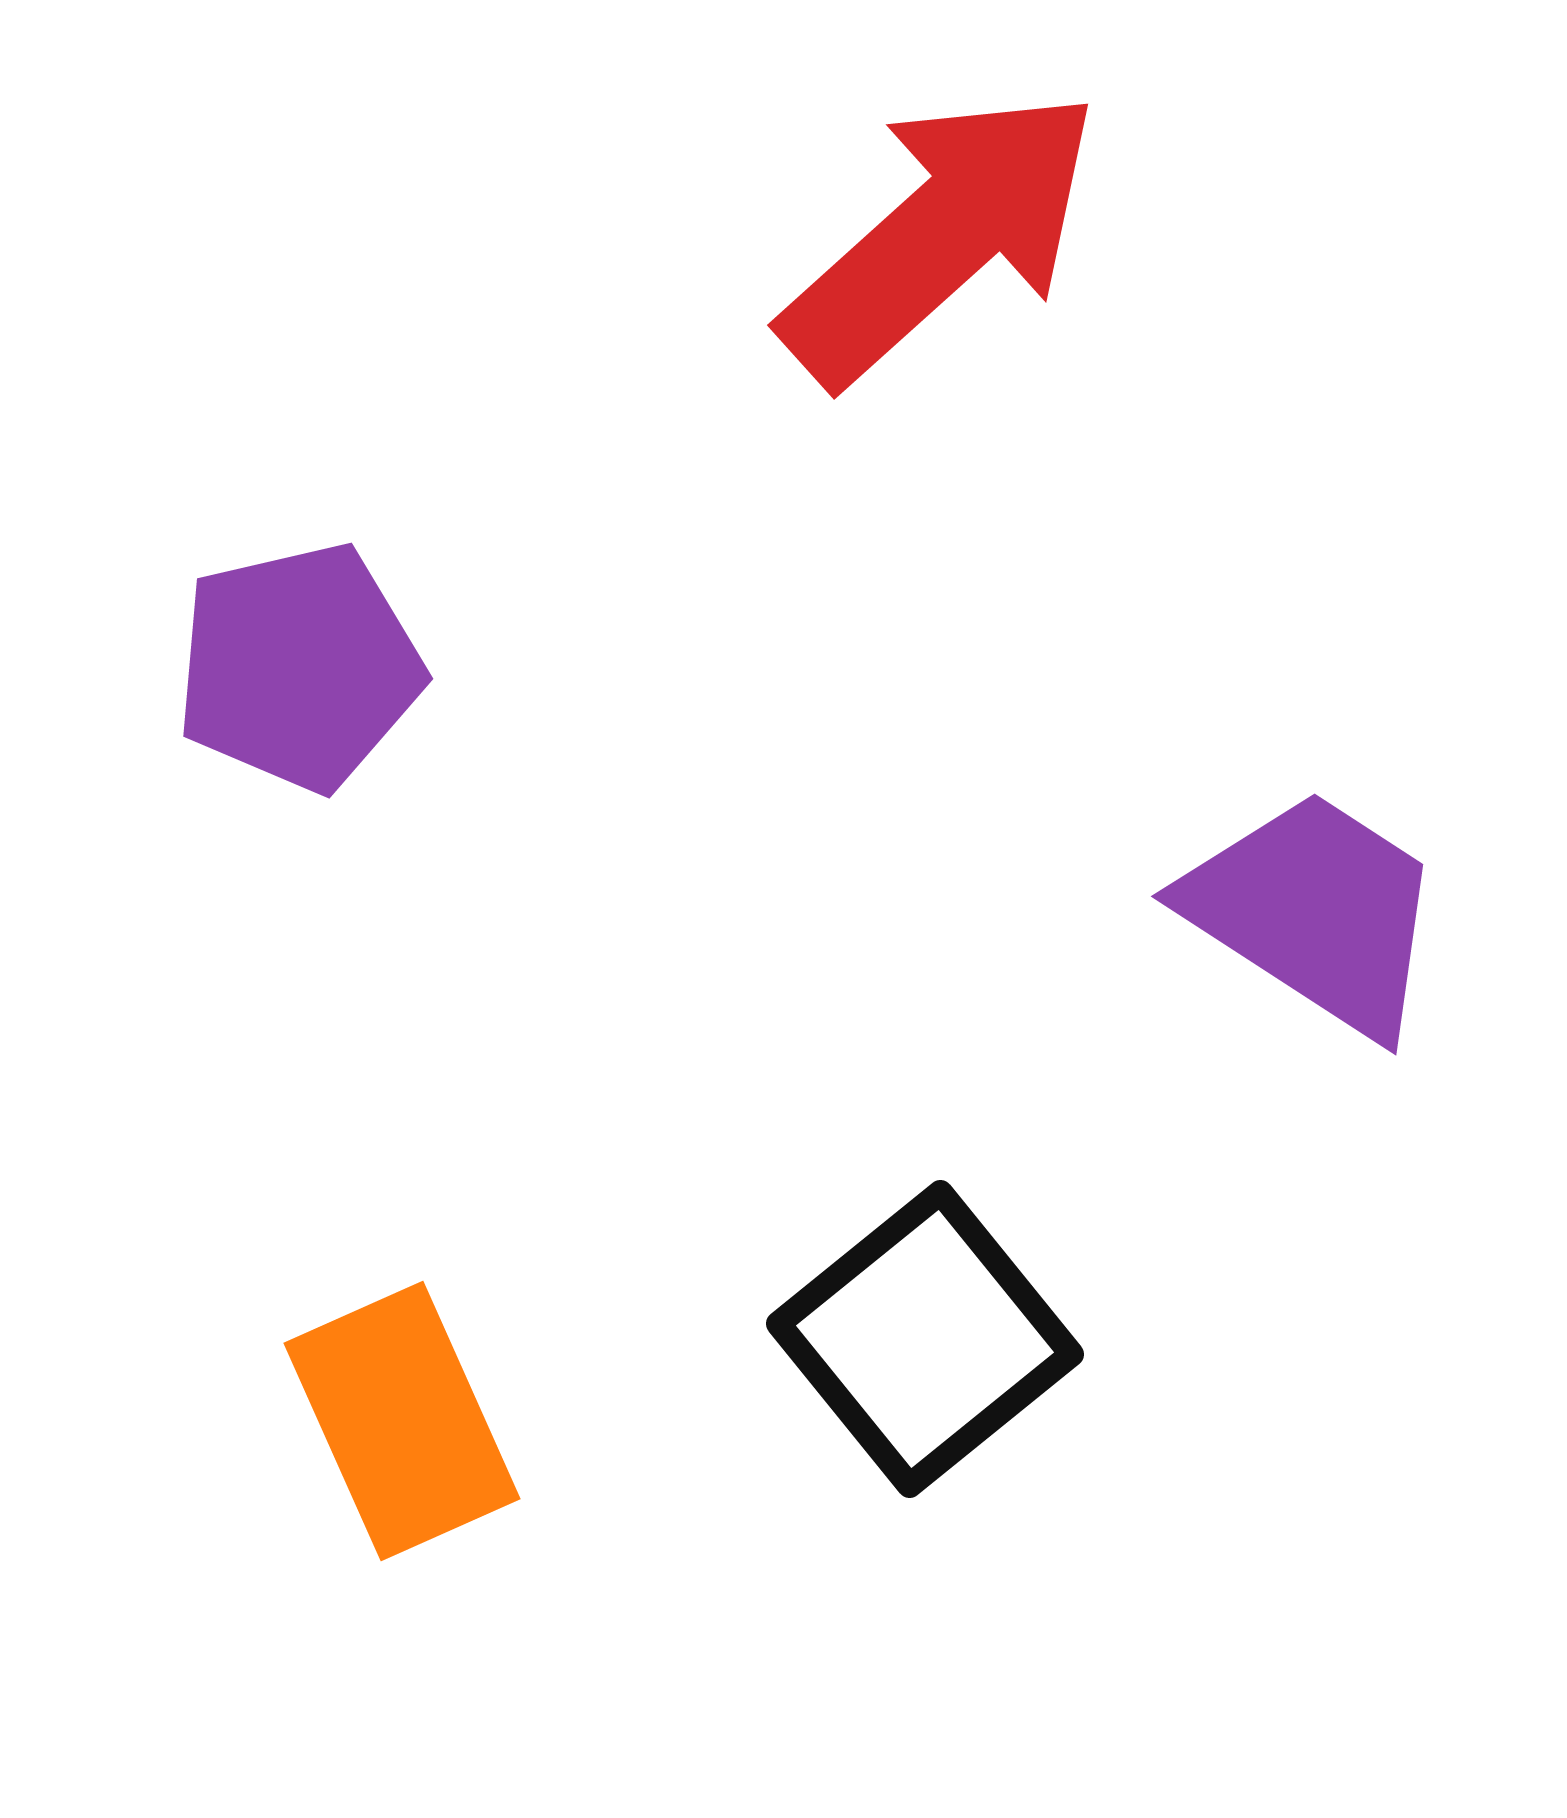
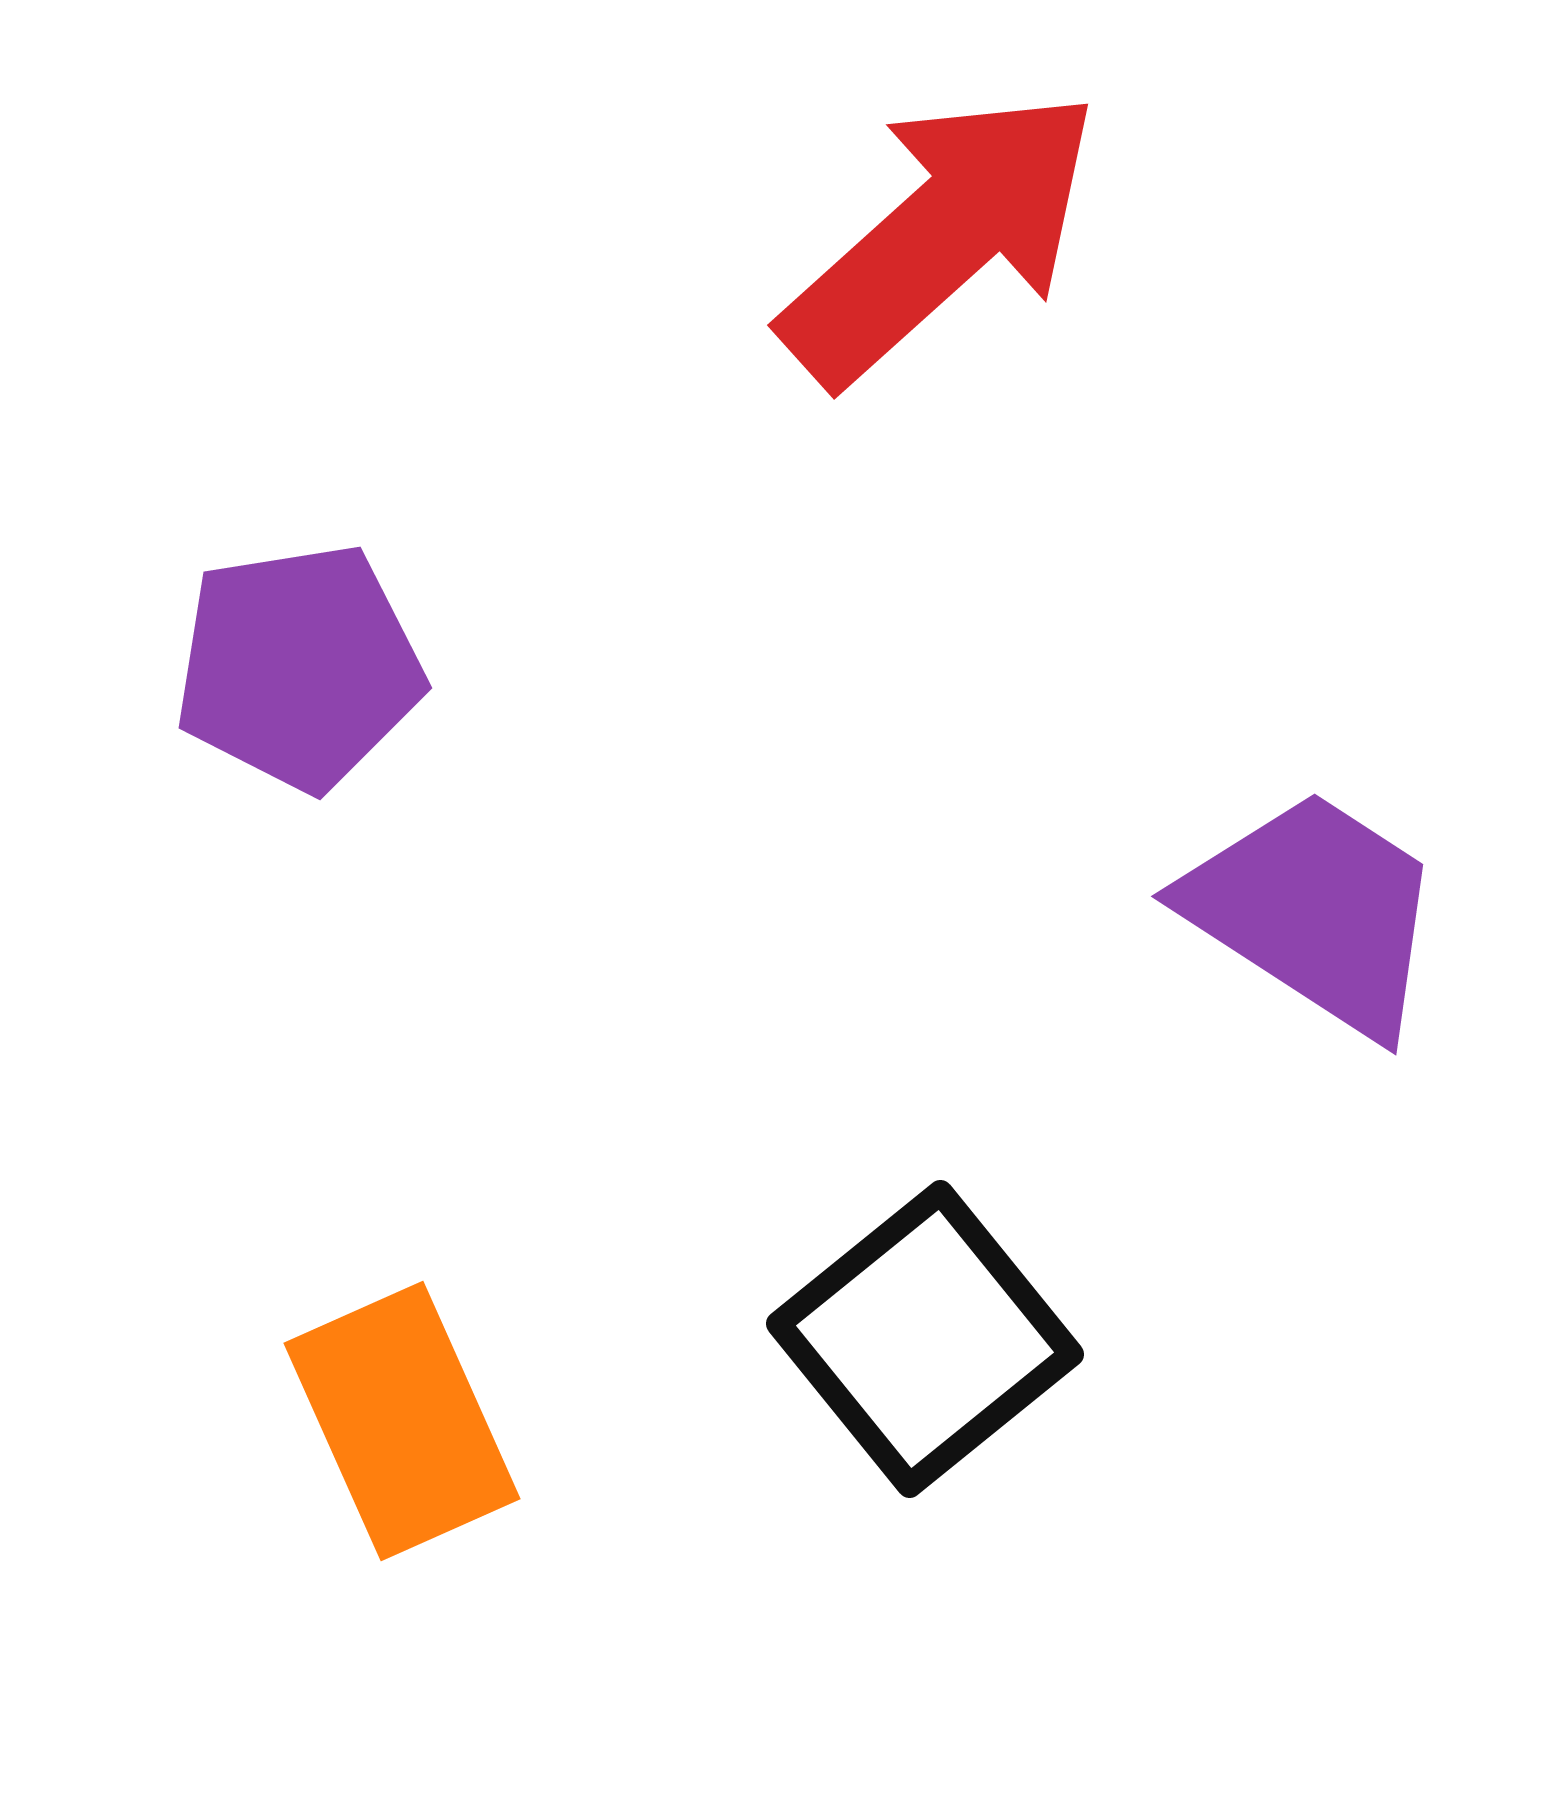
purple pentagon: rotated 4 degrees clockwise
